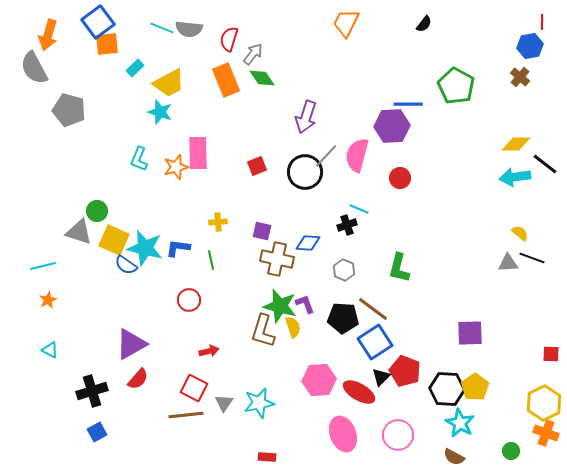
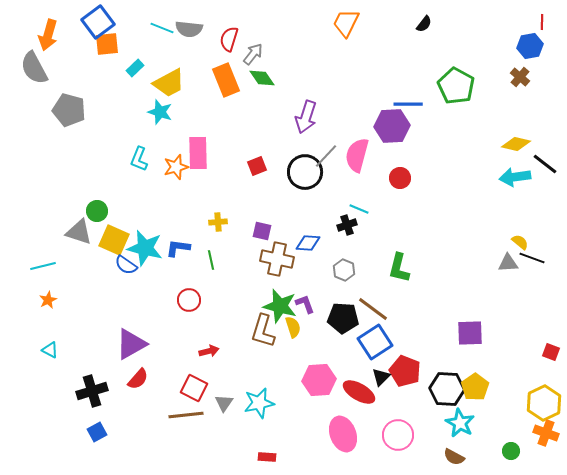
yellow diamond at (516, 144): rotated 12 degrees clockwise
yellow semicircle at (520, 233): moved 9 px down
red square at (551, 354): moved 2 px up; rotated 18 degrees clockwise
